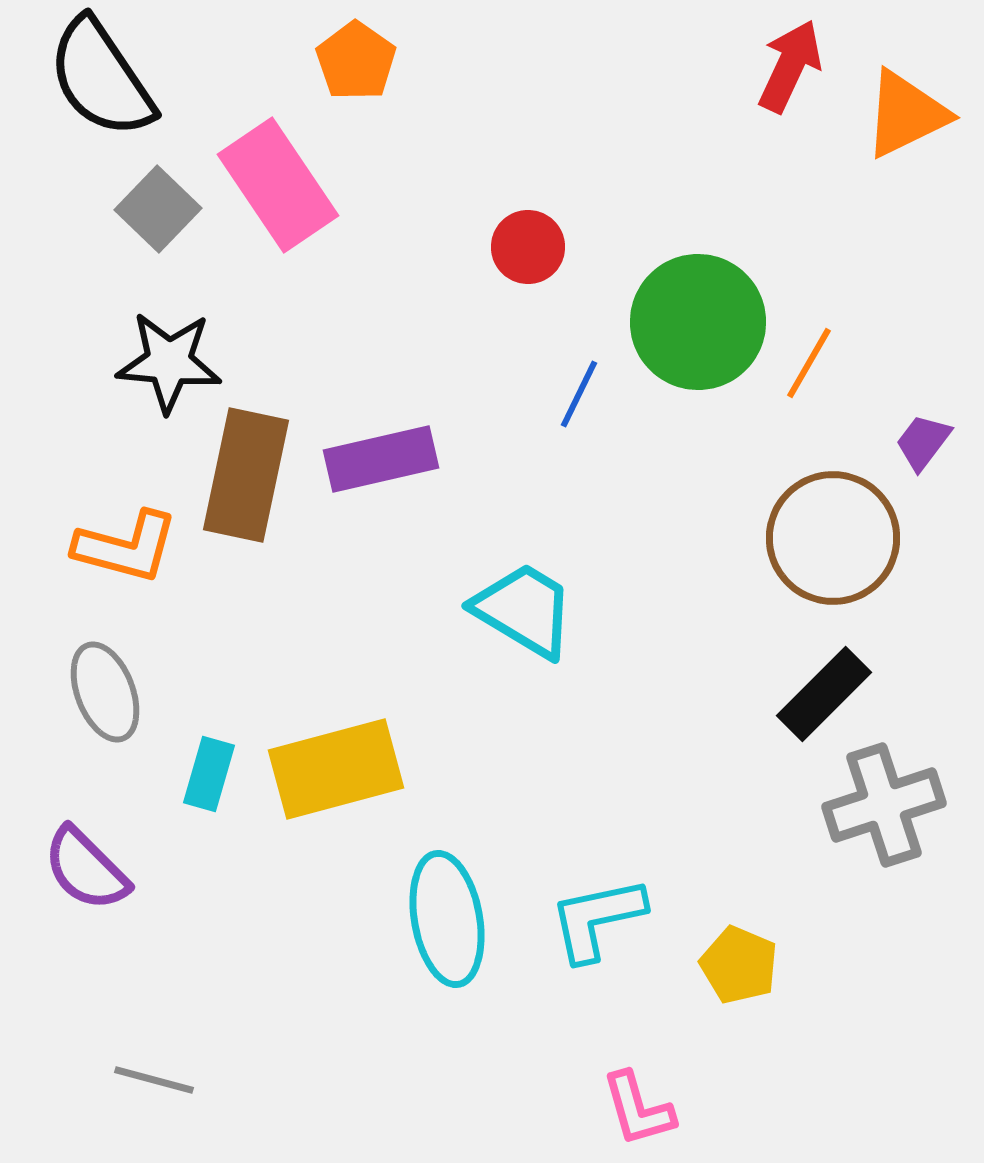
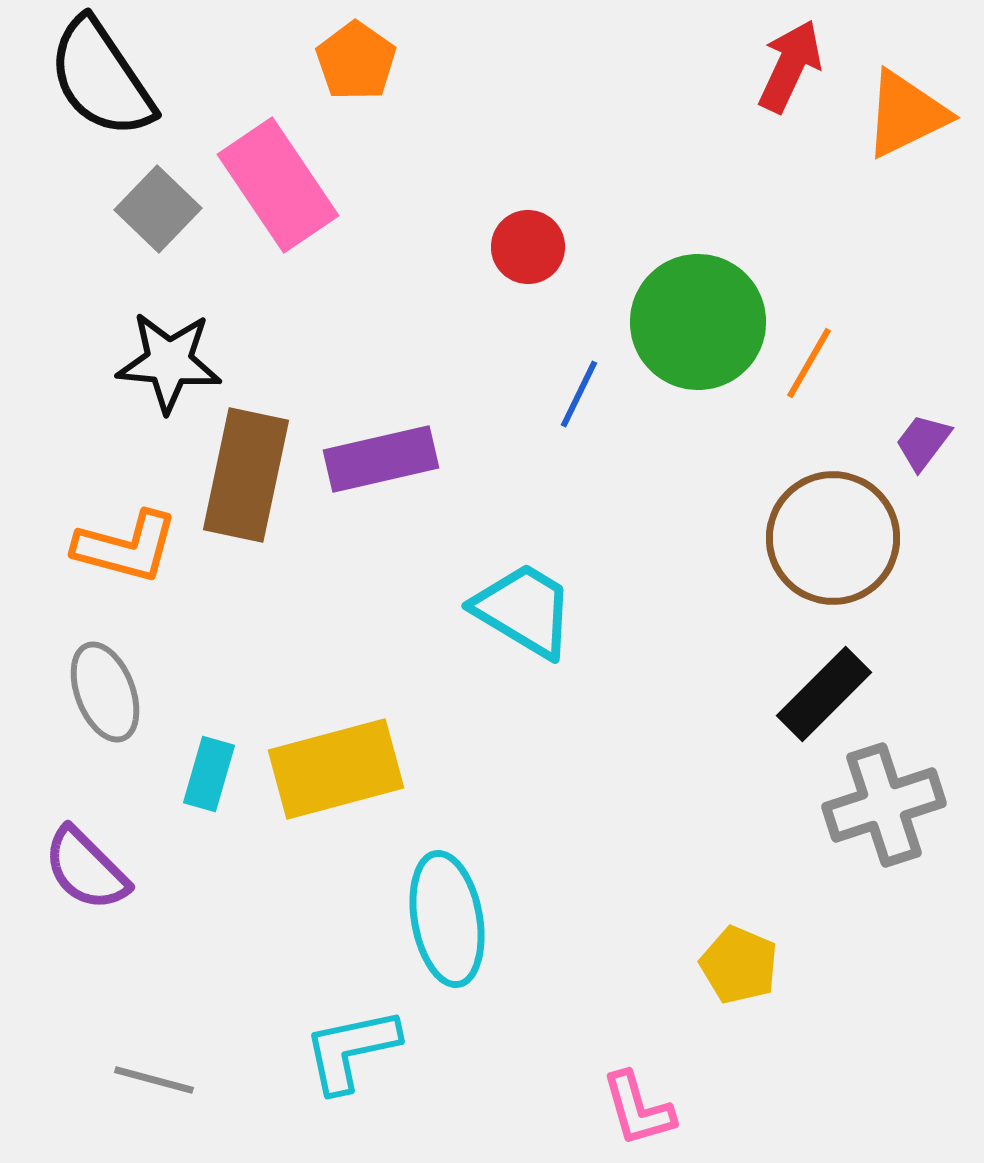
cyan L-shape: moved 246 px left, 131 px down
